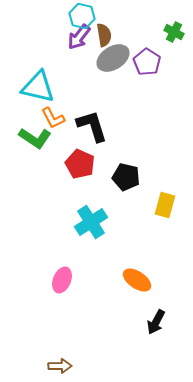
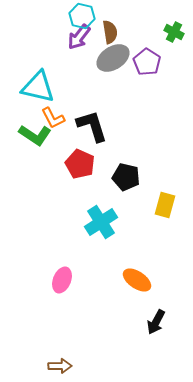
brown semicircle: moved 6 px right, 3 px up
green L-shape: moved 3 px up
cyan cross: moved 10 px right
